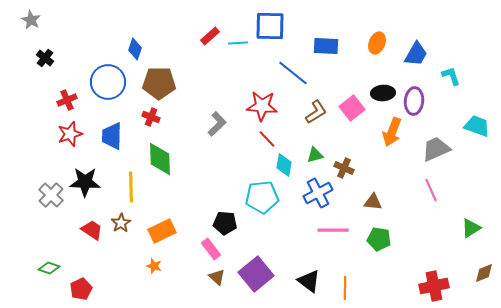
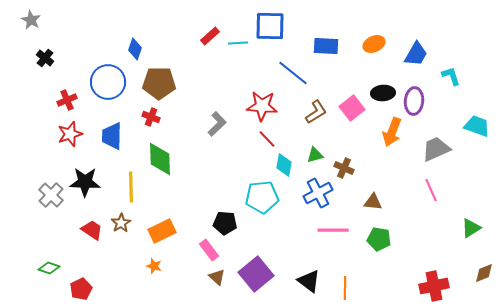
orange ellipse at (377, 43): moved 3 px left, 1 px down; rotated 45 degrees clockwise
pink rectangle at (211, 249): moved 2 px left, 1 px down
